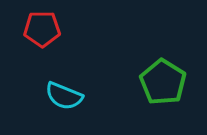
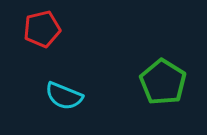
red pentagon: rotated 12 degrees counterclockwise
